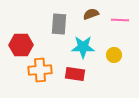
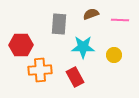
red rectangle: moved 3 px down; rotated 54 degrees clockwise
